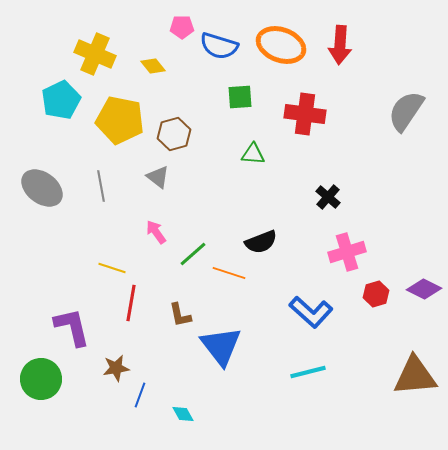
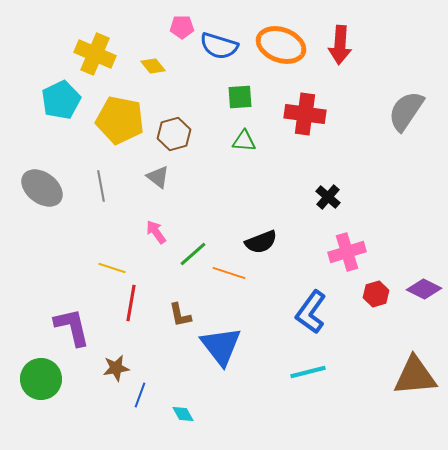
green triangle: moved 9 px left, 13 px up
blue L-shape: rotated 84 degrees clockwise
